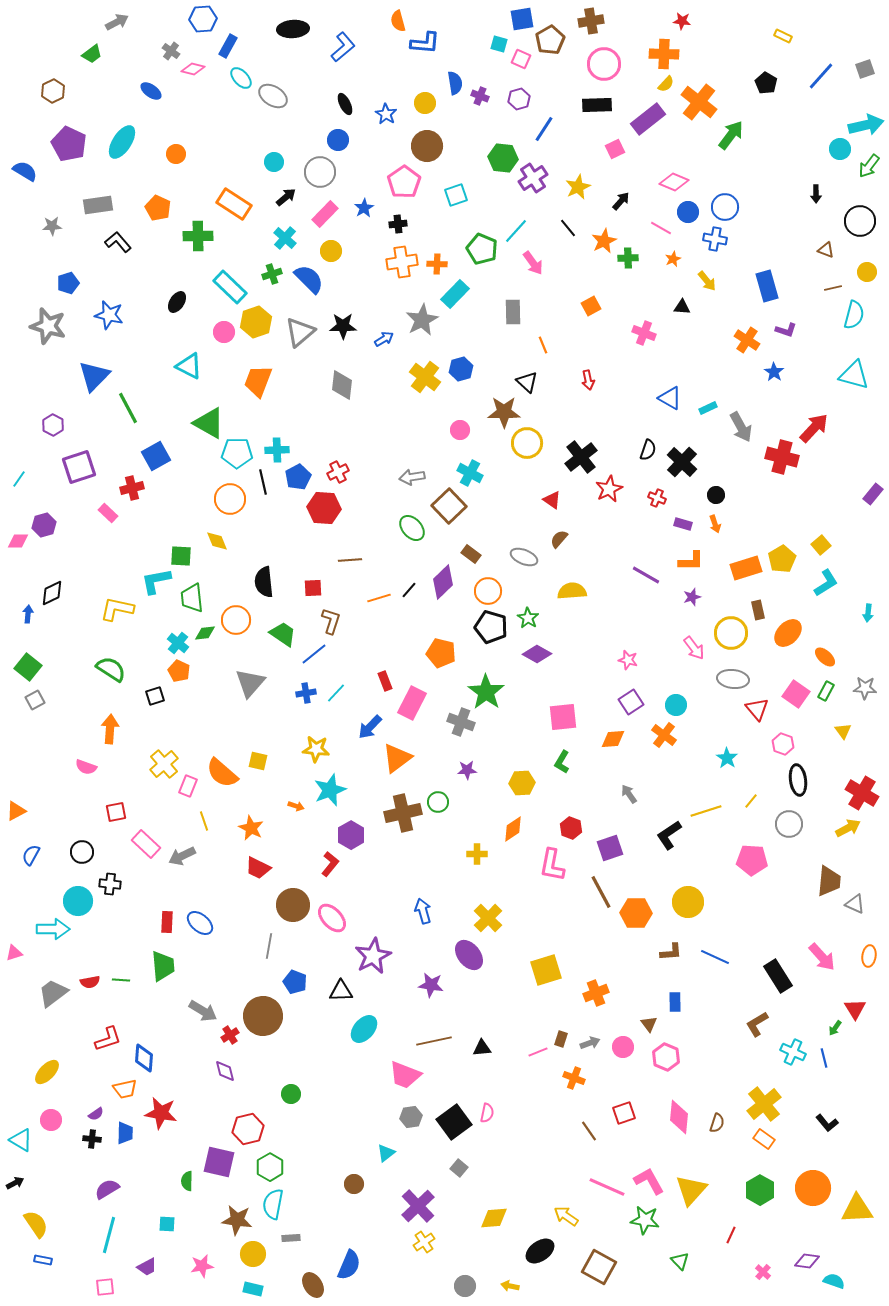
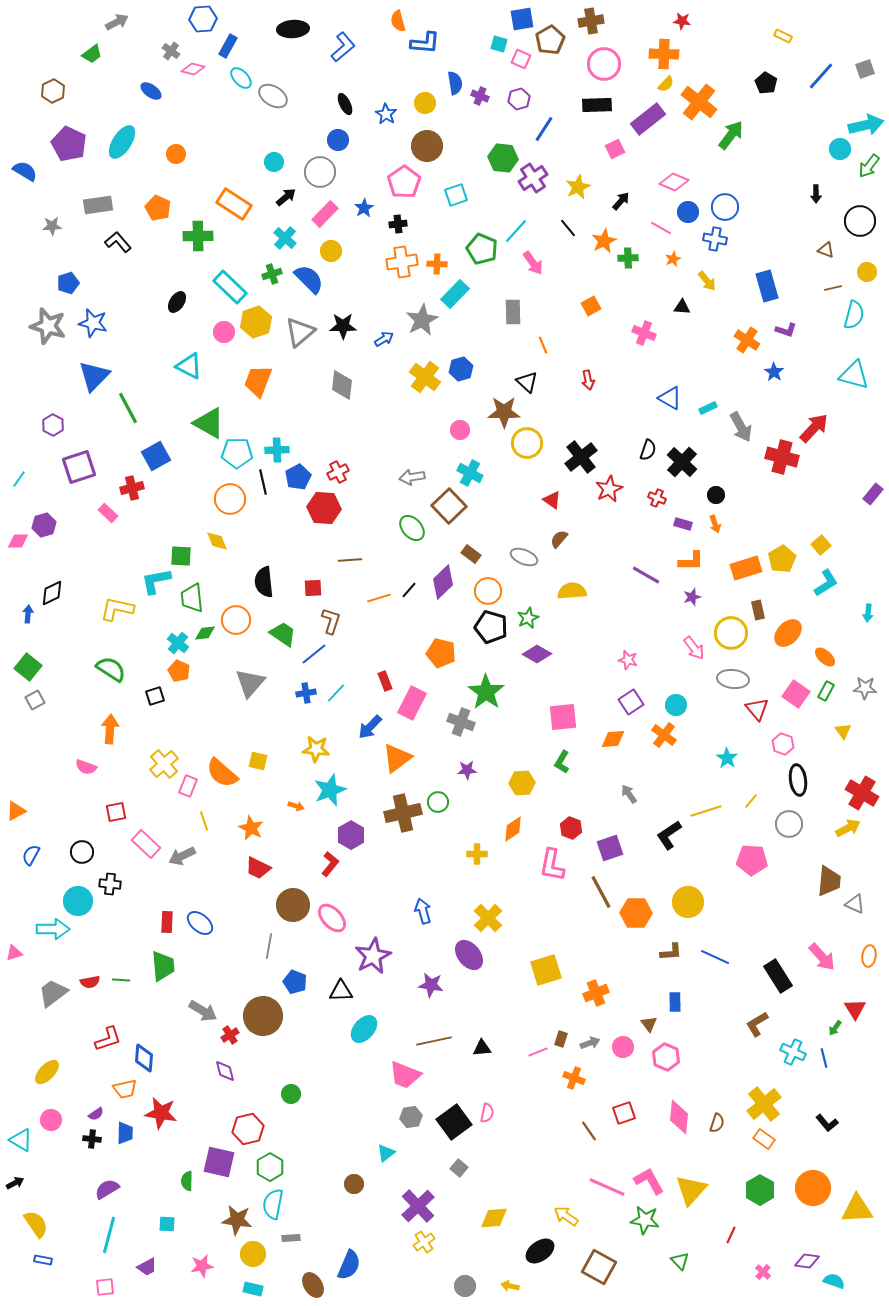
blue star at (109, 315): moved 16 px left, 8 px down
green star at (528, 618): rotated 15 degrees clockwise
